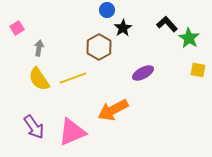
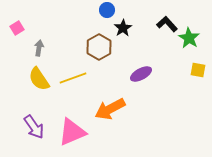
purple ellipse: moved 2 px left, 1 px down
orange arrow: moved 3 px left, 1 px up
